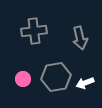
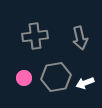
gray cross: moved 1 px right, 5 px down
pink circle: moved 1 px right, 1 px up
